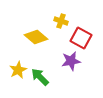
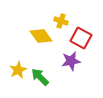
yellow diamond: moved 5 px right, 1 px up; rotated 15 degrees clockwise
